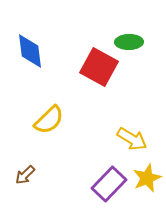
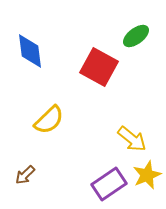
green ellipse: moved 7 px right, 6 px up; rotated 36 degrees counterclockwise
yellow arrow: rotated 8 degrees clockwise
yellow star: moved 3 px up
purple rectangle: rotated 12 degrees clockwise
